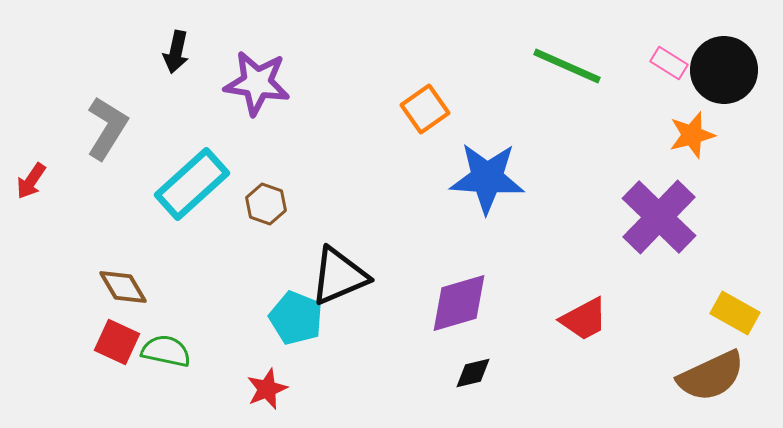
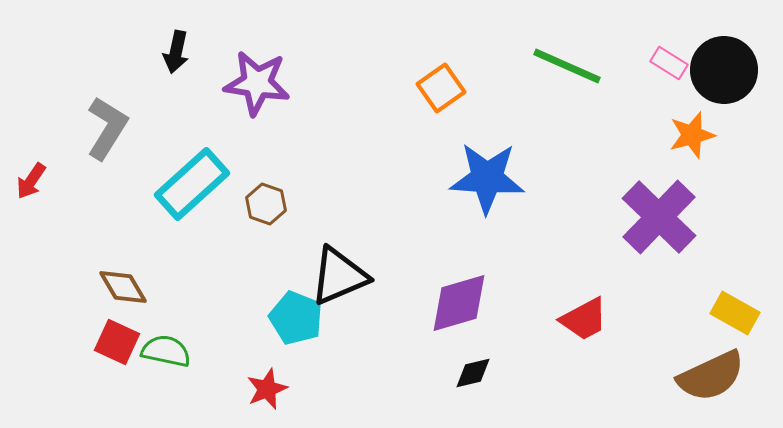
orange square: moved 16 px right, 21 px up
